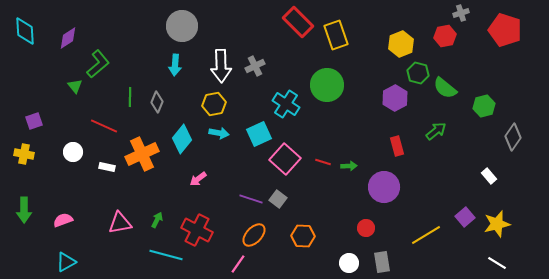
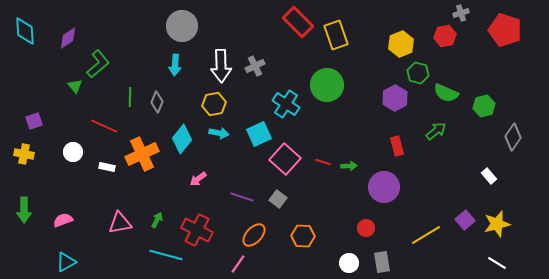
green semicircle at (445, 88): moved 1 px right, 5 px down; rotated 15 degrees counterclockwise
purple line at (251, 199): moved 9 px left, 2 px up
purple square at (465, 217): moved 3 px down
